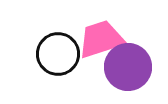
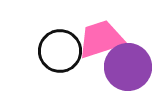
black circle: moved 2 px right, 3 px up
